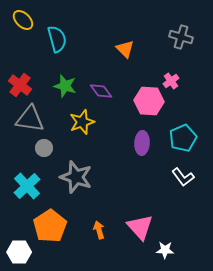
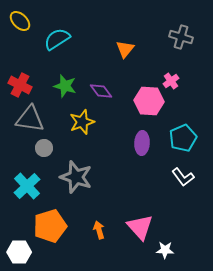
yellow ellipse: moved 3 px left, 1 px down
cyan semicircle: rotated 108 degrees counterclockwise
orange triangle: rotated 24 degrees clockwise
red cross: rotated 10 degrees counterclockwise
orange pentagon: rotated 16 degrees clockwise
